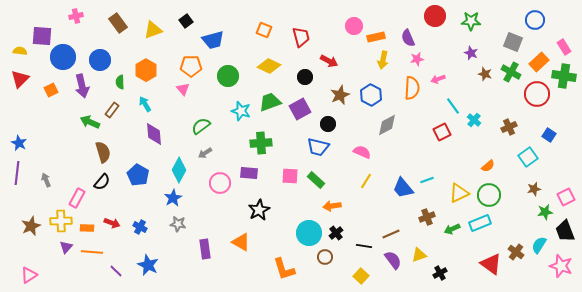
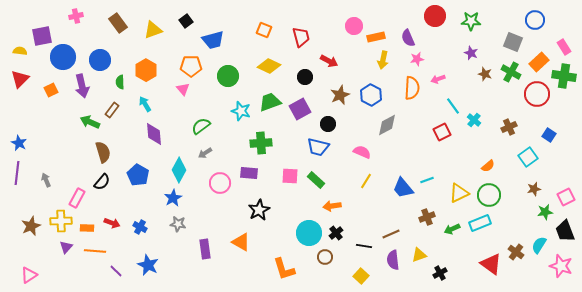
purple square at (42, 36): rotated 15 degrees counterclockwise
orange line at (92, 252): moved 3 px right, 1 px up
purple semicircle at (393, 260): rotated 150 degrees counterclockwise
